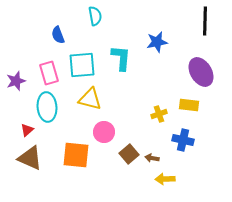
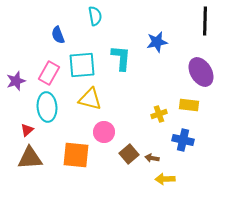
pink rectangle: rotated 45 degrees clockwise
brown triangle: rotated 28 degrees counterclockwise
